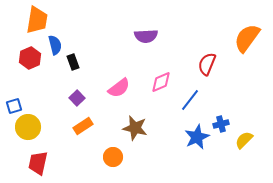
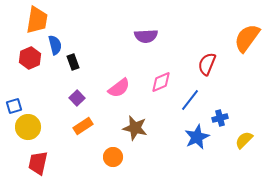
blue cross: moved 1 px left, 6 px up
